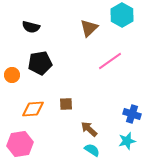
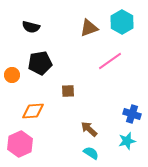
cyan hexagon: moved 7 px down
brown triangle: rotated 24 degrees clockwise
brown square: moved 2 px right, 13 px up
orange diamond: moved 2 px down
pink hexagon: rotated 15 degrees counterclockwise
cyan semicircle: moved 1 px left, 3 px down
